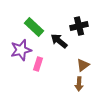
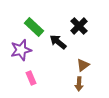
black cross: rotated 30 degrees counterclockwise
black arrow: moved 1 px left, 1 px down
pink rectangle: moved 7 px left, 14 px down; rotated 40 degrees counterclockwise
